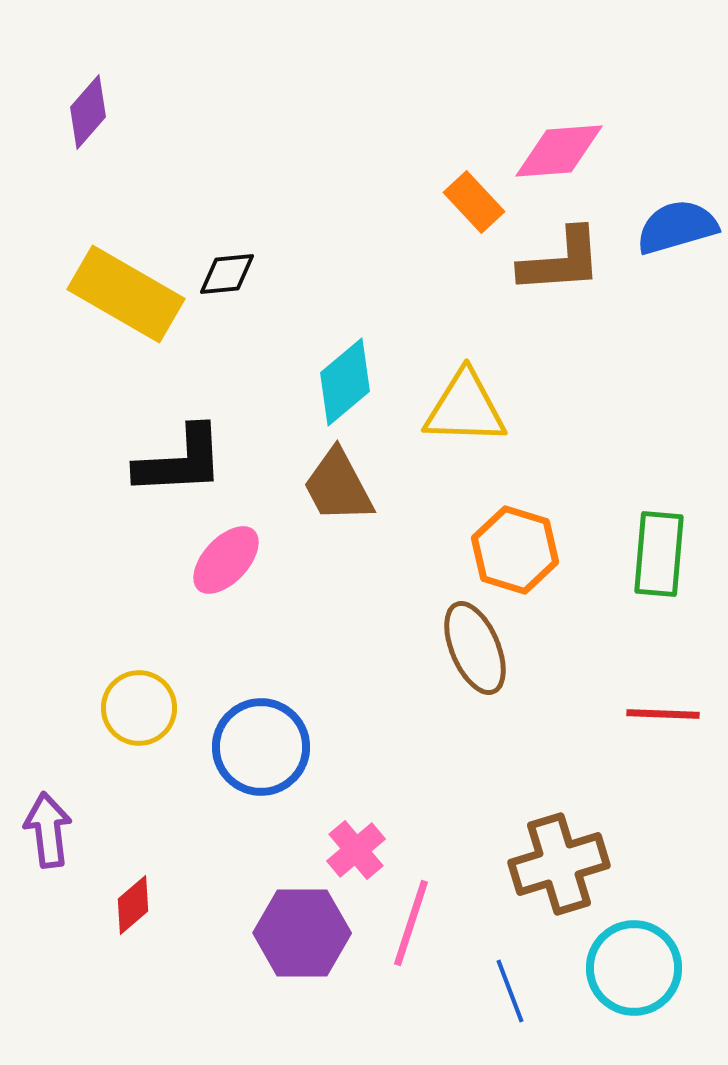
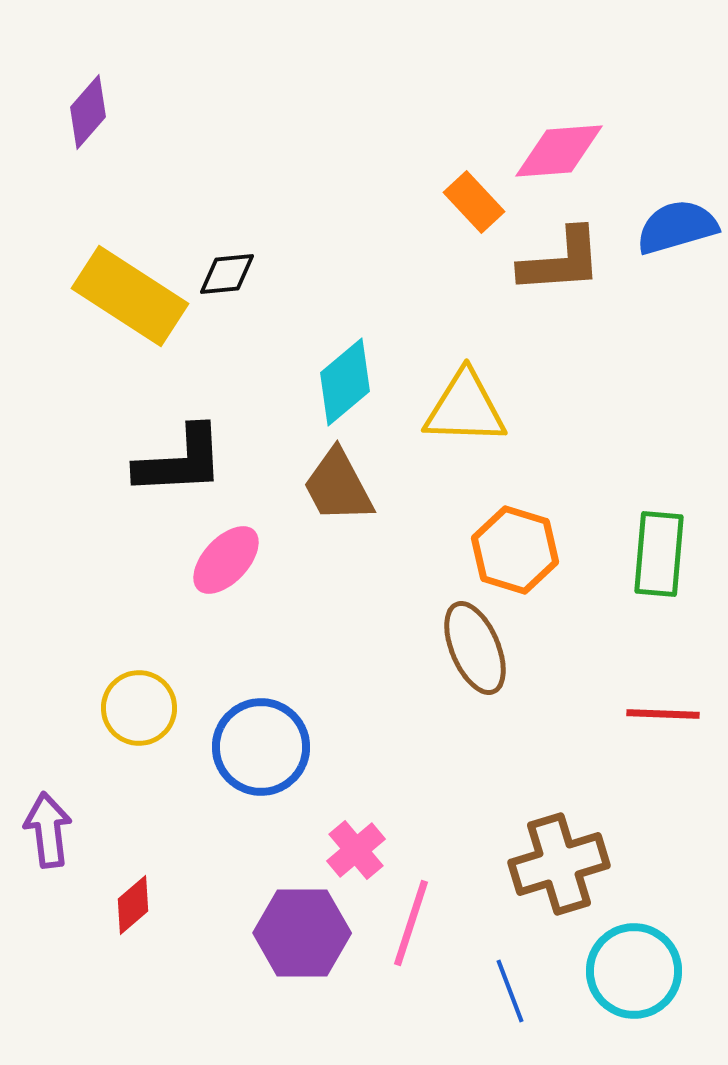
yellow rectangle: moved 4 px right, 2 px down; rotated 3 degrees clockwise
cyan circle: moved 3 px down
